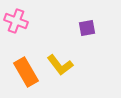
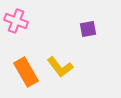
purple square: moved 1 px right, 1 px down
yellow L-shape: moved 2 px down
